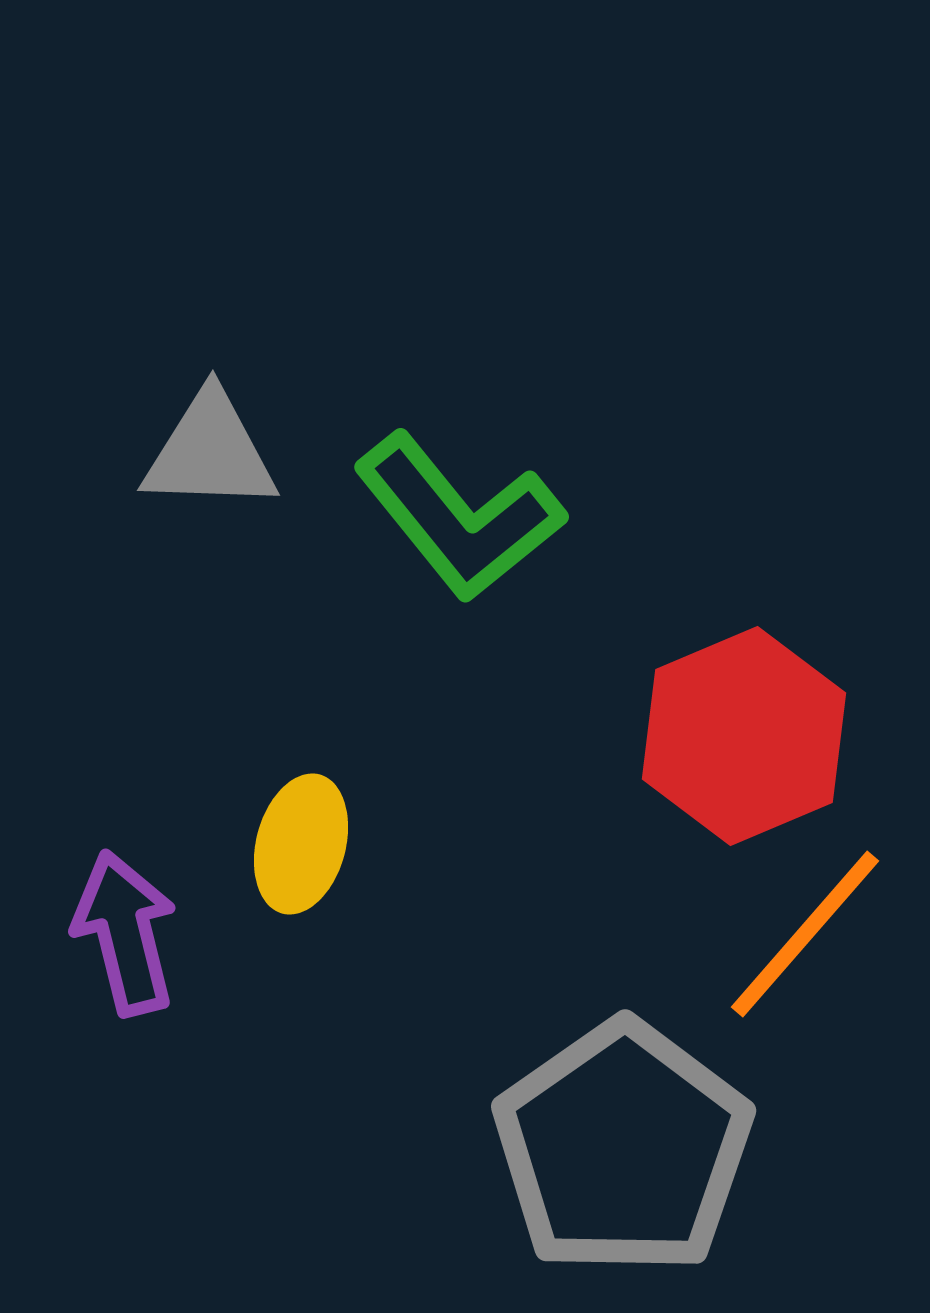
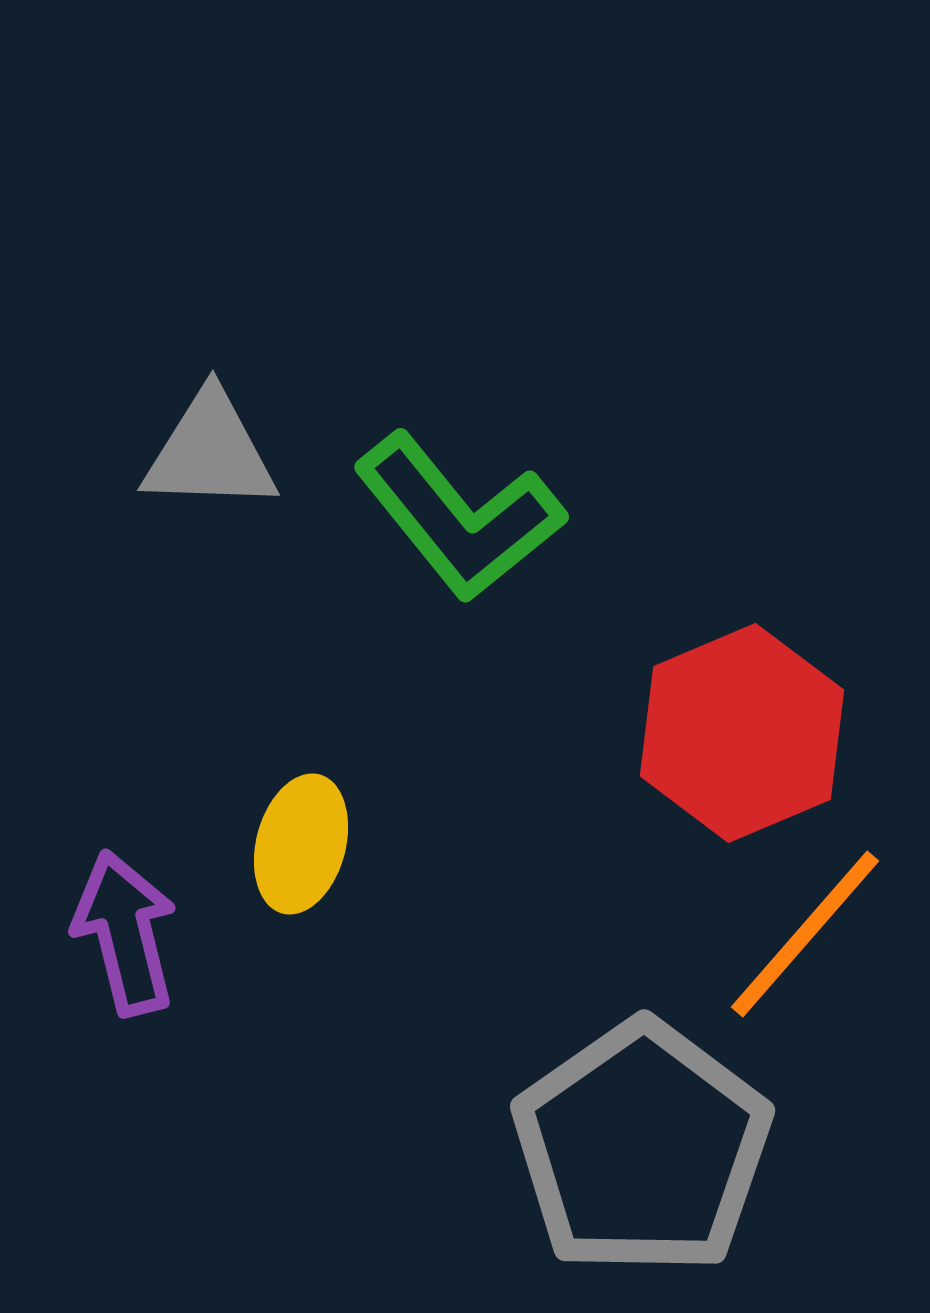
red hexagon: moved 2 px left, 3 px up
gray pentagon: moved 19 px right
